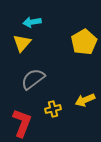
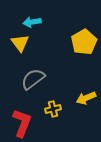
yellow triangle: moved 2 px left; rotated 18 degrees counterclockwise
yellow arrow: moved 1 px right, 2 px up
